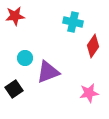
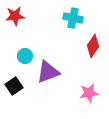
cyan cross: moved 4 px up
cyan circle: moved 2 px up
black square: moved 3 px up
